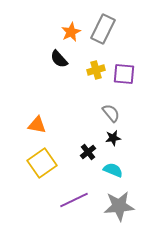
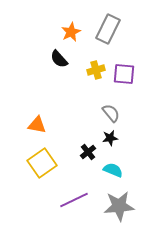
gray rectangle: moved 5 px right
black star: moved 3 px left
